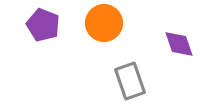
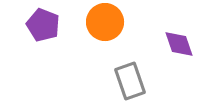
orange circle: moved 1 px right, 1 px up
